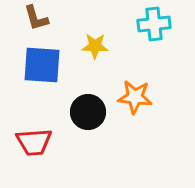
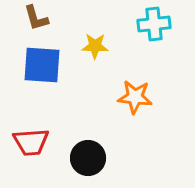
black circle: moved 46 px down
red trapezoid: moved 3 px left
